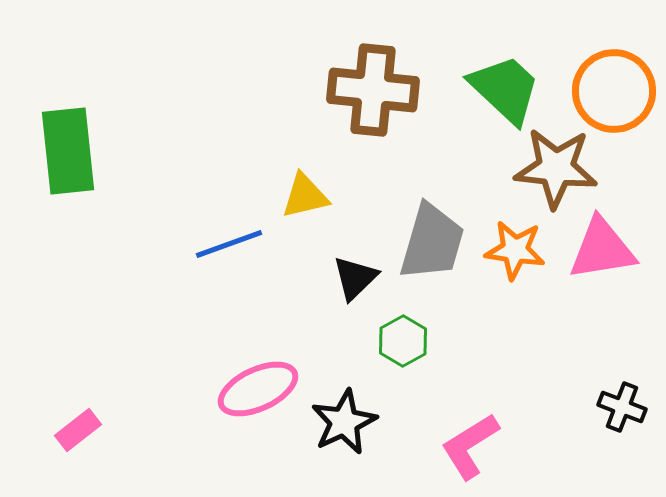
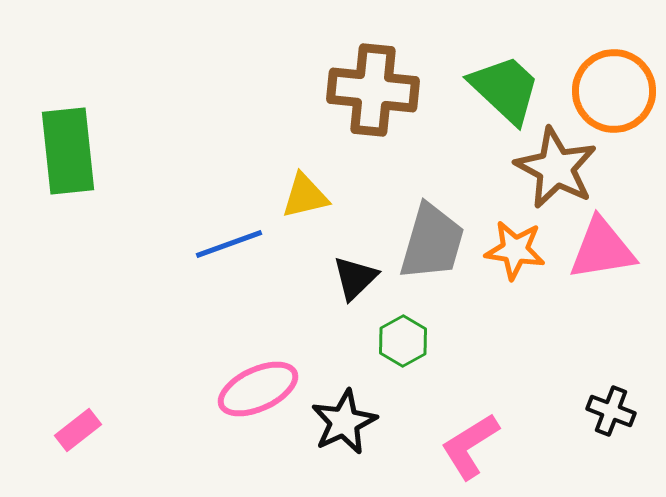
brown star: rotated 22 degrees clockwise
black cross: moved 11 px left, 4 px down
